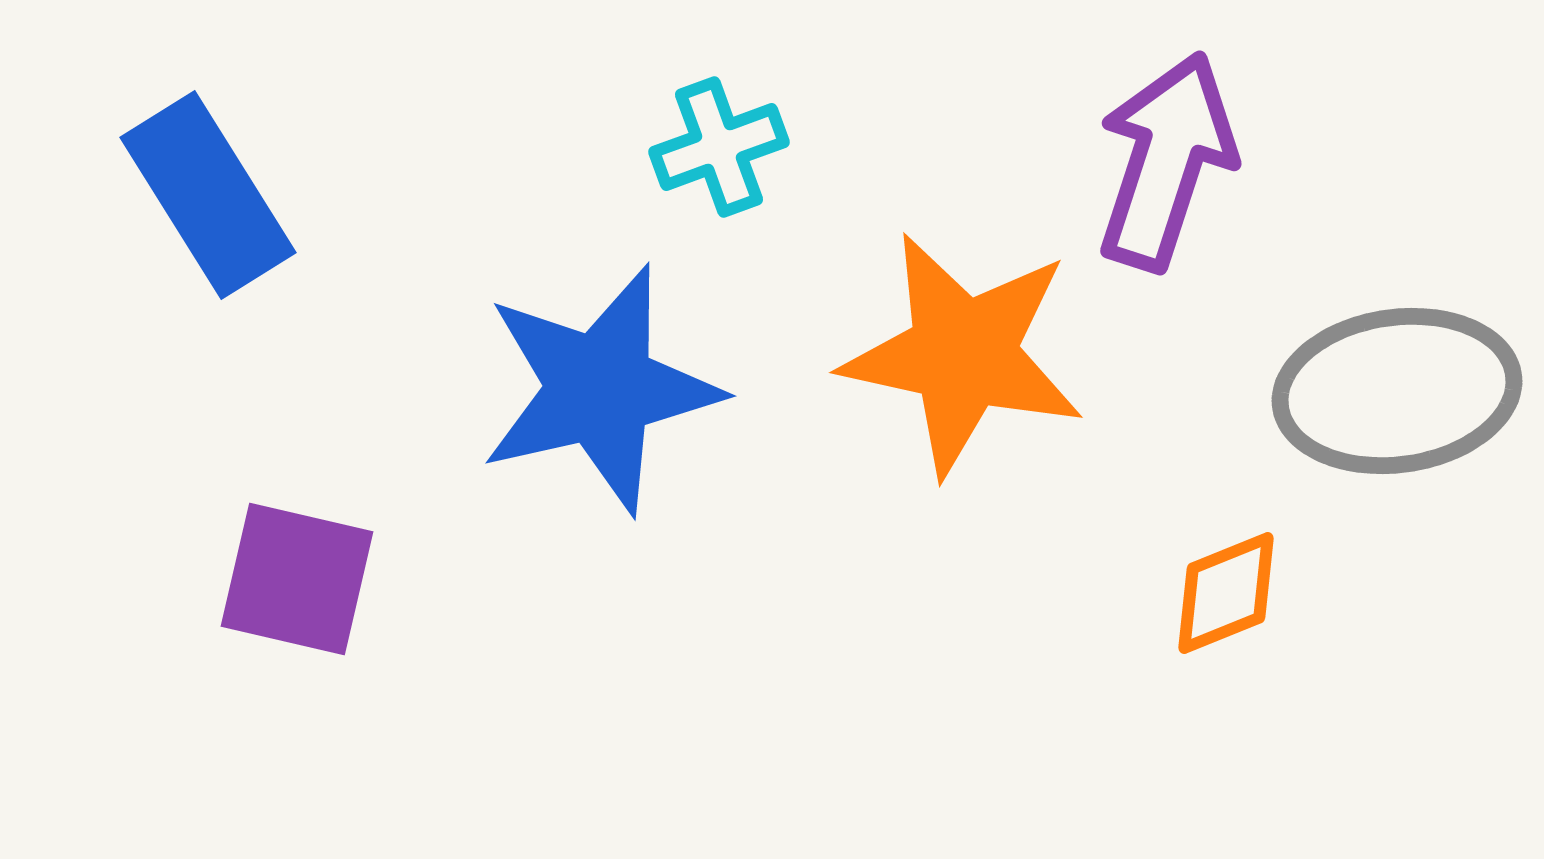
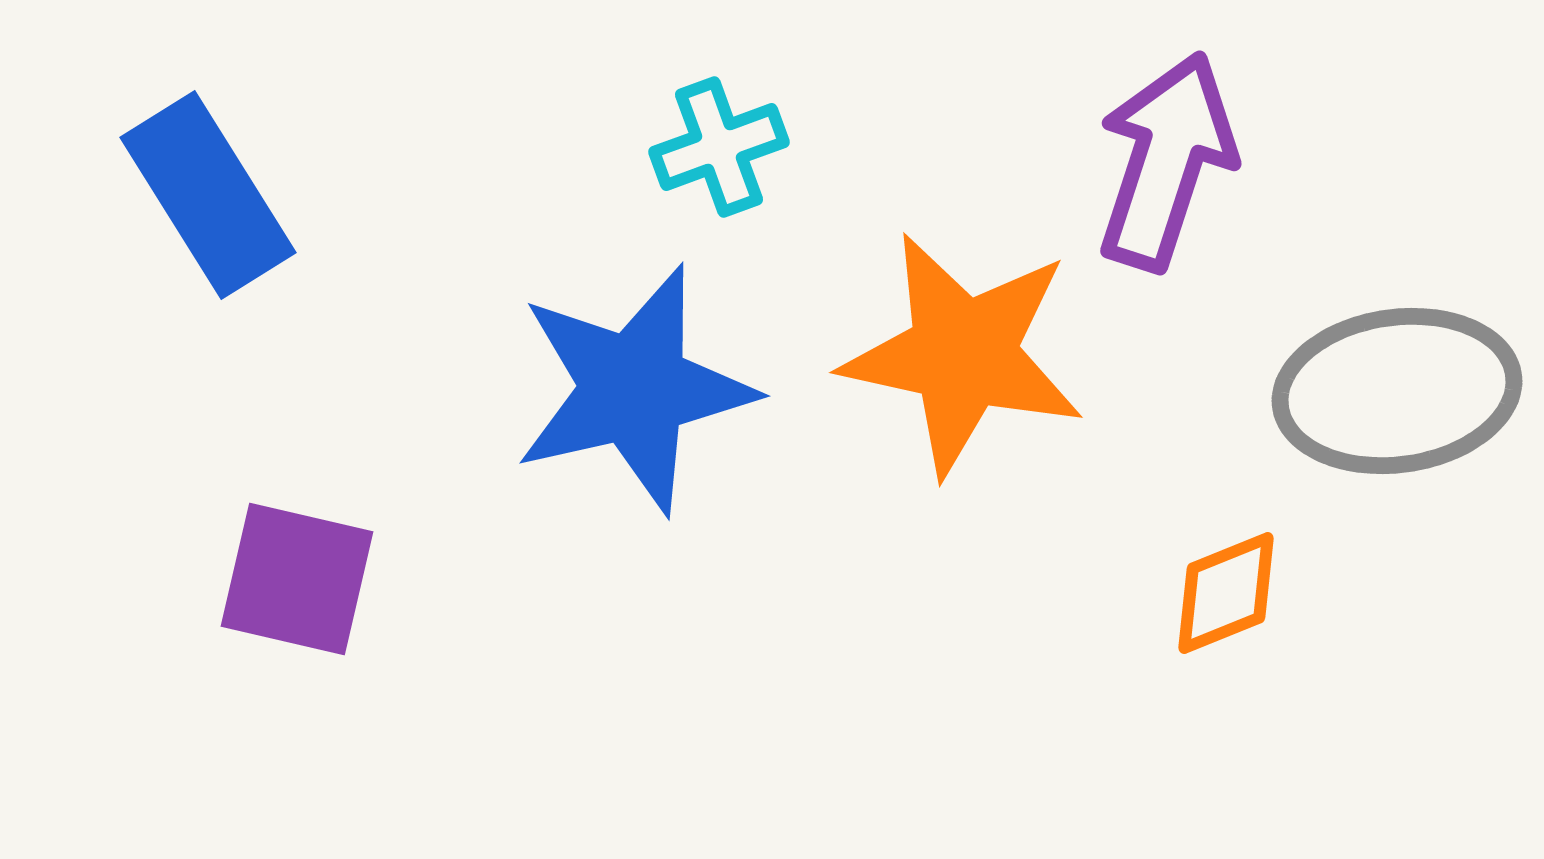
blue star: moved 34 px right
